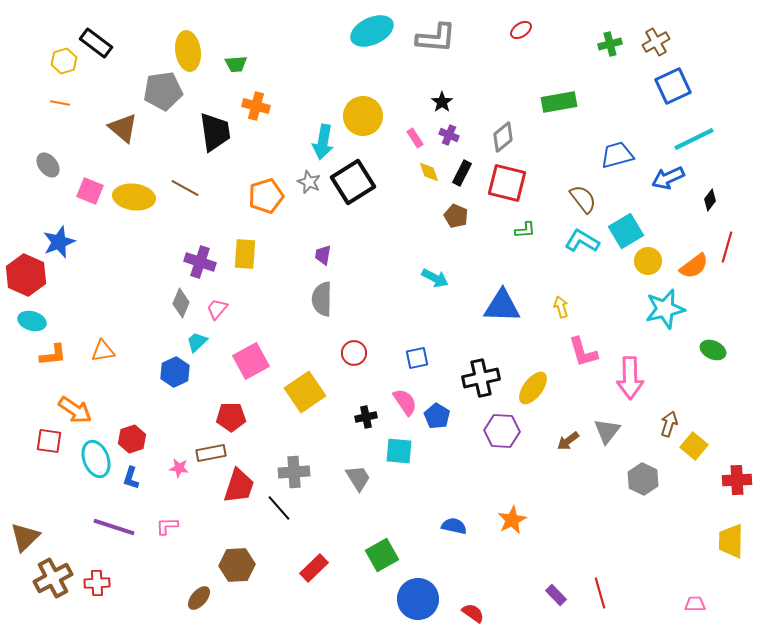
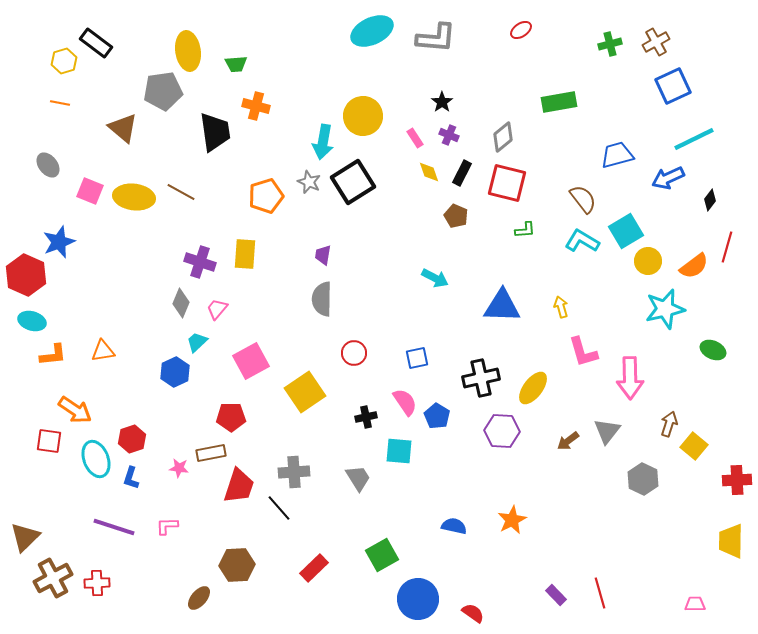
brown line at (185, 188): moved 4 px left, 4 px down
